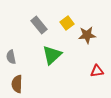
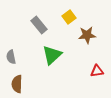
yellow square: moved 2 px right, 6 px up
